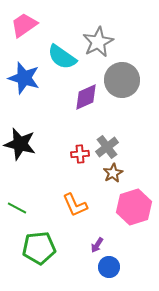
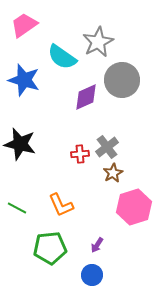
blue star: moved 2 px down
orange L-shape: moved 14 px left
green pentagon: moved 11 px right
blue circle: moved 17 px left, 8 px down
